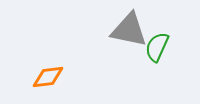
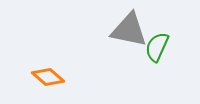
orange diamond: rotated 48 degrees clockwise
